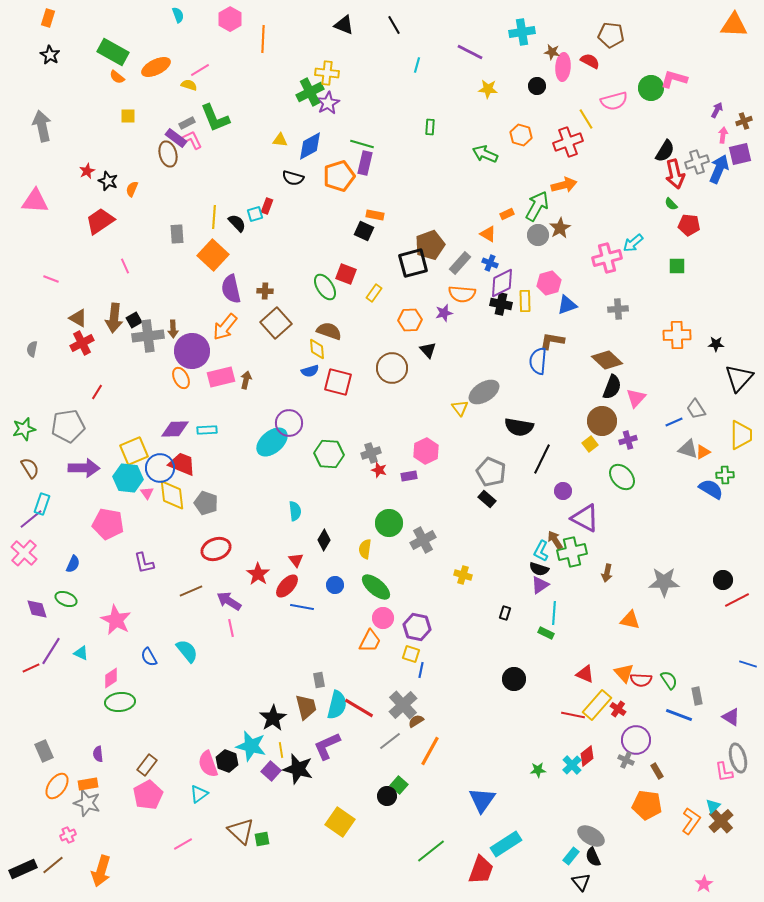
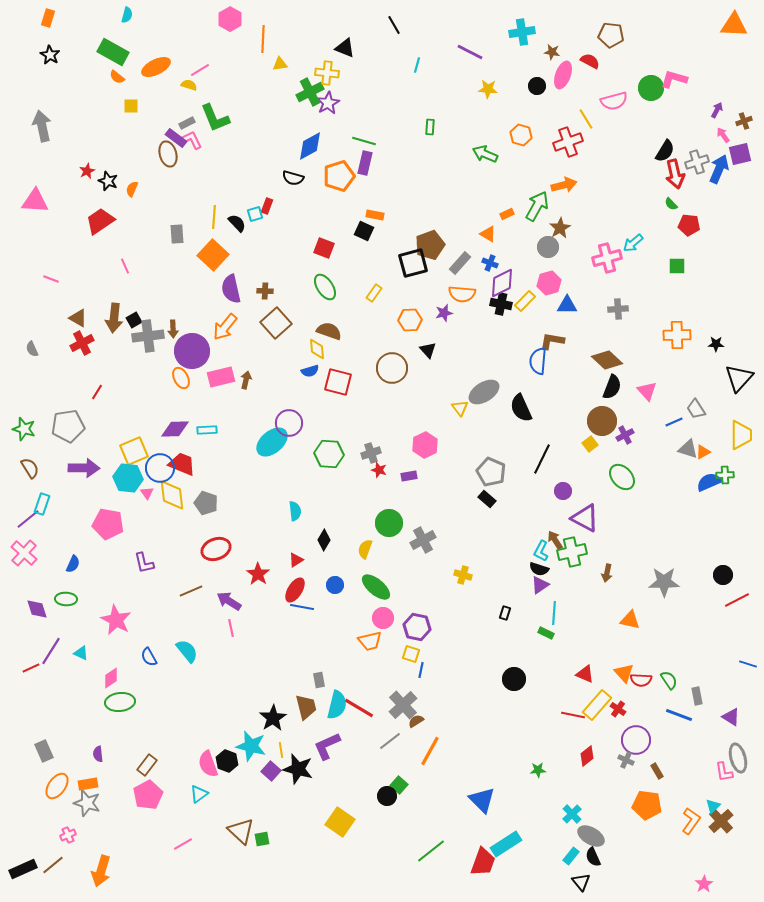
cyan semicircle at (178, 15): moved 51 px left; rotated 35 degrees clockwise
black triangle at (344, 25): moved 1 px right, 23 px down
pink ellipse at (563, 67): moved 8 px down; rotated 16 degrees clockwise
yellow square at (128, 116): moved 3 px right, 10 px up
pink arrow at (723, 135): rotated 42 degrees counterclockwise
yellow triangle at (280, 140): moved 76 px up; rotated 14 degrees counterclockwise
green line at (362, 144): moved 2 px right, 3 px up
gray circle at (538, 235): moved 10 px right, 12 px down
red square at (346, 274): moved 22 px left, 26 px up
yellow rectangle at (525, 301): rotated 45 degrees clockwise
blue triangle at (567, 305): rotated 20 degrees clockwise
gray semicircle at (32, 349): rotated 35 degrees counterclockwise
pink triangle at (636, 398): moved 11 px right, 7 px up; rotated 25 degrees counterclockwise
black semicircle at (519, 427): moved 2 px right, 19 px up; rotated 56 degrees clockwise
green star at (24, 429): rotated 30 degrees clockwise
purple cross at (628, 440): moved 3 px left, 5 px up; rotated 12 degrees counterclockwise
pink hexagon at (426, 451): moved 1 px left, 6 px up
blue semicircle at (711, 489): moved 2 px left, 7 px up; rotated 55 degrees counterclockwise
purple line at (31, 519): moved 3 px left
yellow semicircle at (365, 549): rotated 12 degrees clockwise
red triangle at (296, 560): rotated 35 degrees clockwise
black circle at (723, 580): moved 5 px up
red ellipse at (287, 586): moved 8 px right, 4 px down; rotated 10 degrees counterclockwise
green ellipse at (66, 599): rotated 20 degrees counterclockwise
orange trapezoid at (370, 641): rotated 50 degrees clockwise
cyan cross at (572, 765): moved 49 px down
blue triangle at (482, 800): rotated 20 degrees counterclockwise
red trapezoid at (481, 870): moved 2 px right, 8 px up
